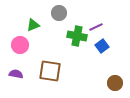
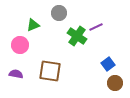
green cross: rotated 24 degrees clockwise
blue square: moved 6 px right, 18 px down
